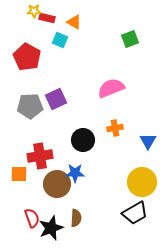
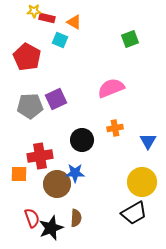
black circle: moved 1 px left
black trapezoid: moved 1 px left
